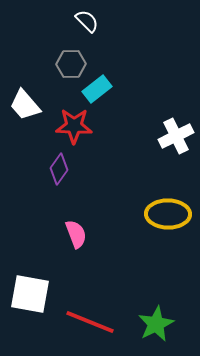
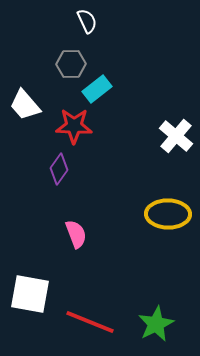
white semicircle: rotated 20 degrees clockwise
white cross: rotated 24 degrees counterclockwise
